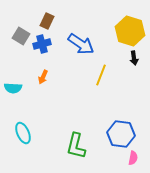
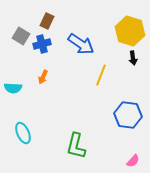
black arrow: moved 1 px left
blue hexagon: moved 7 px right, 19 px up
pink semicircle: moved 3 px down; rotated 32 degrees clockwise
